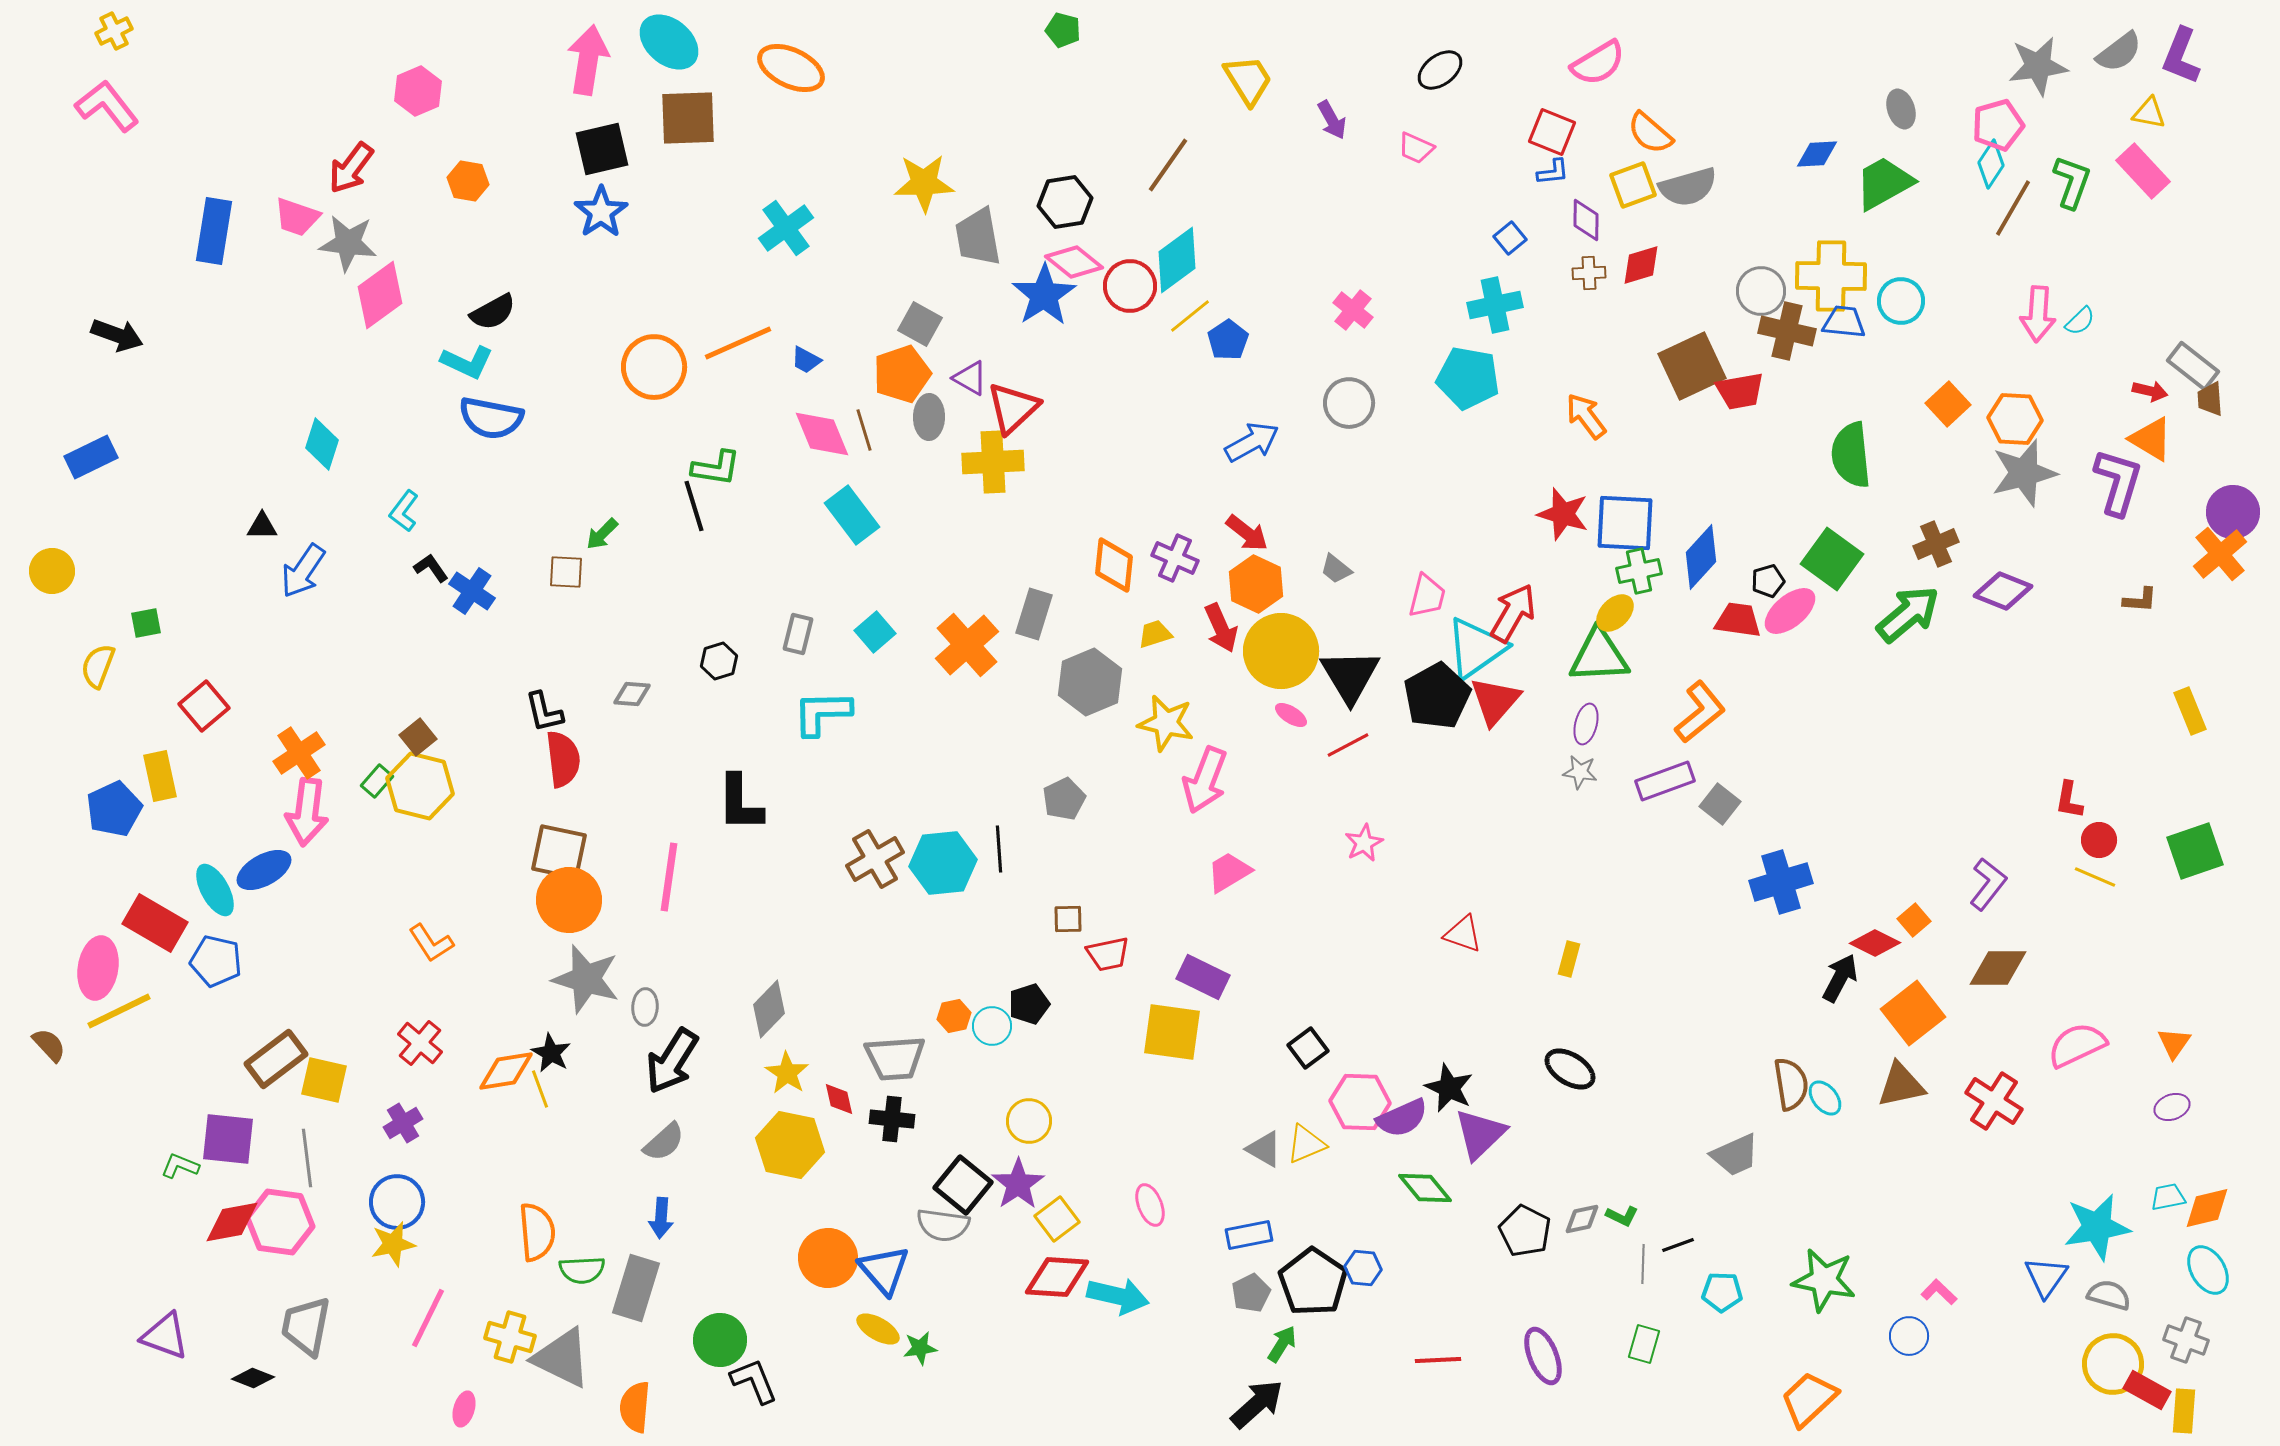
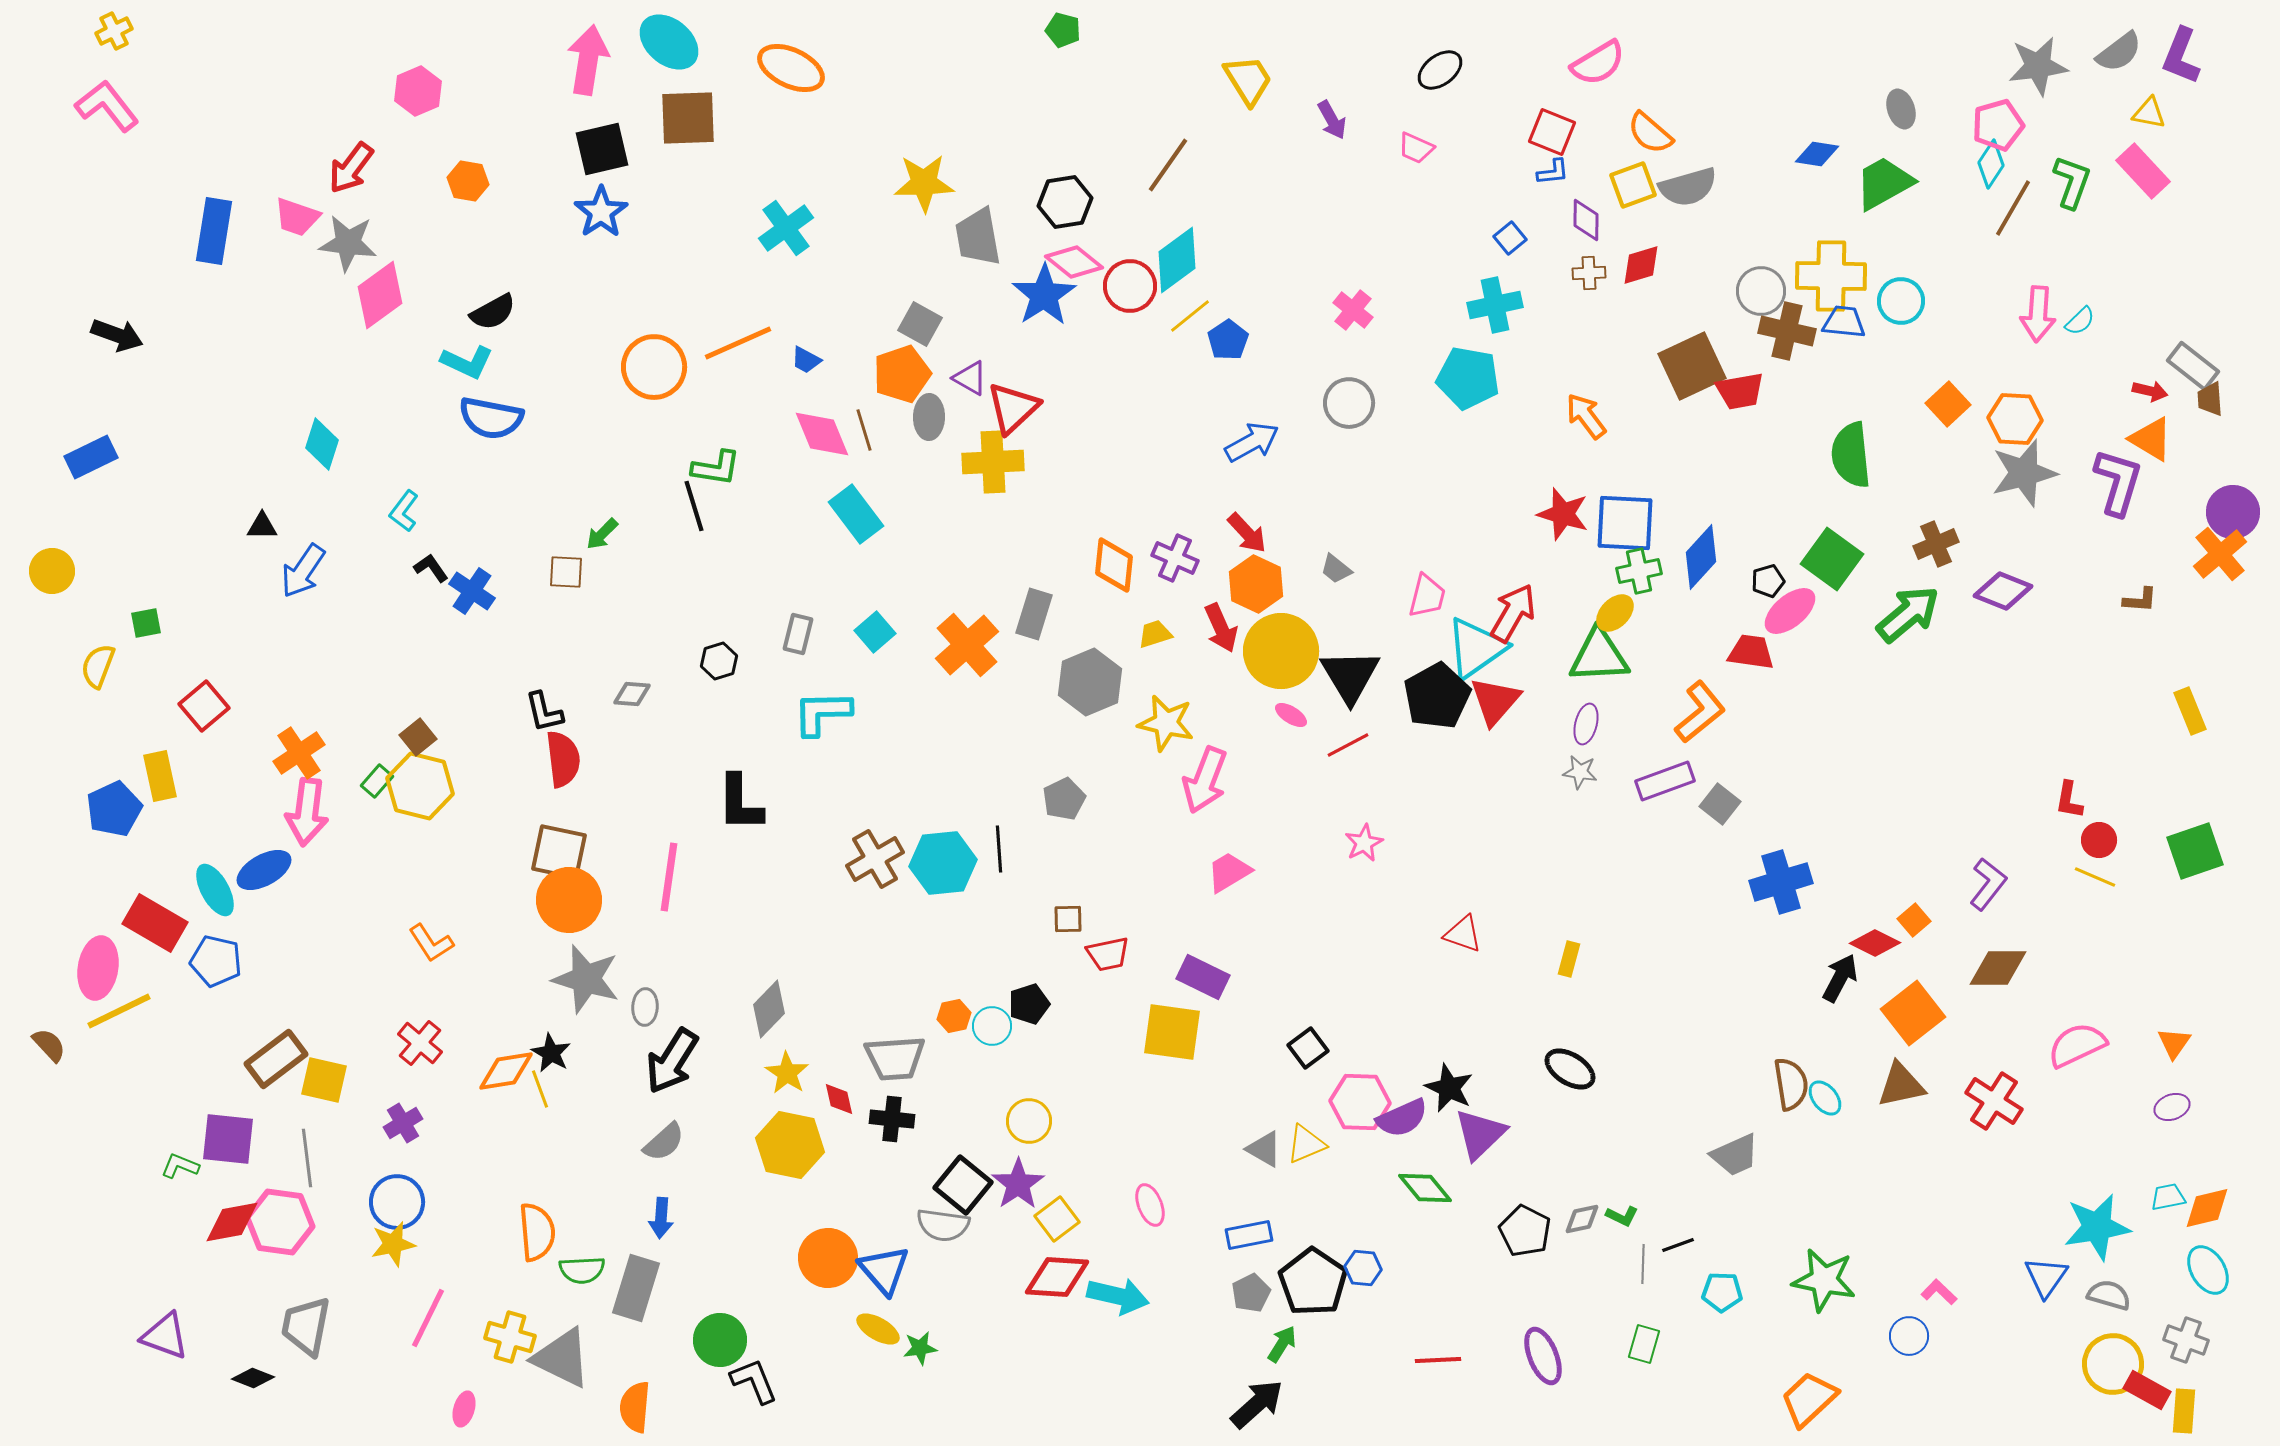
blue diamond at (1817, 154): rotated 12 degrees clockwise
cyan rectangle at (852, 515): moved 4 px right, 1 px up
red arrow at (1247, 533): rotated 9 degrees clockwise
red trapezoid at (1738, 620): moved 13 px right, 32 px down
